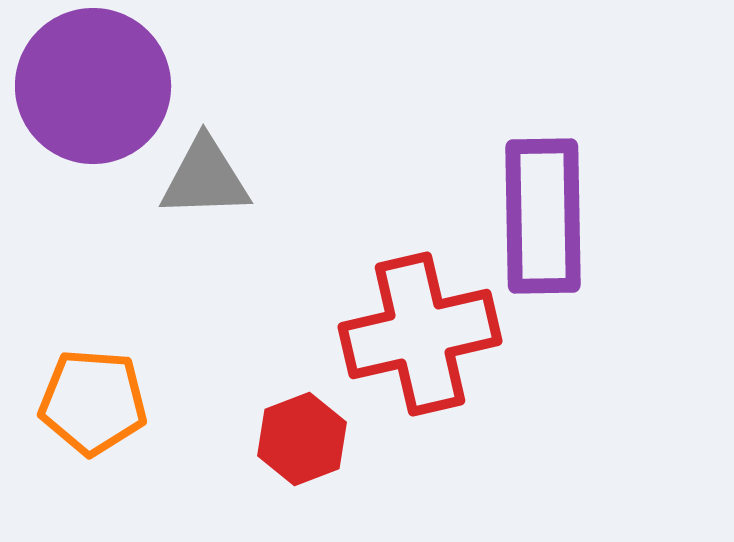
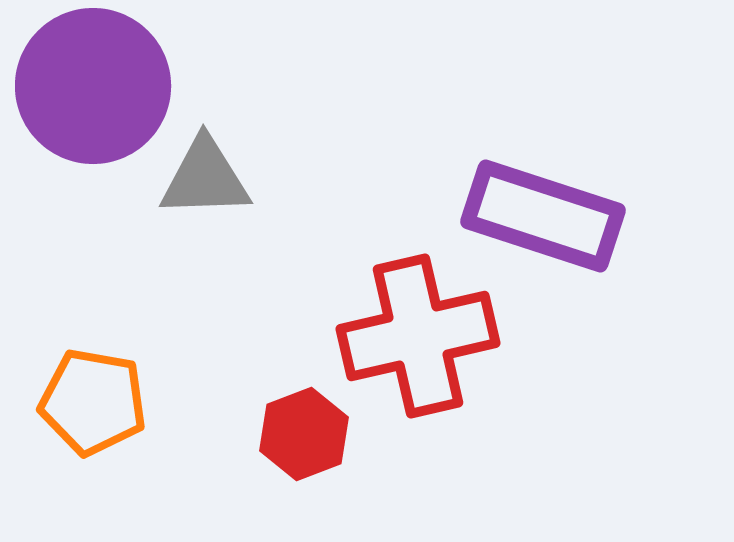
purple rectangle: rotated 71 degrees counterclockwise
red cross: moved 2 px left, 2 px down
orange pentagon: rotated 6 degrees clockwise
red hexagon: moved 2 px right, 5 px up
